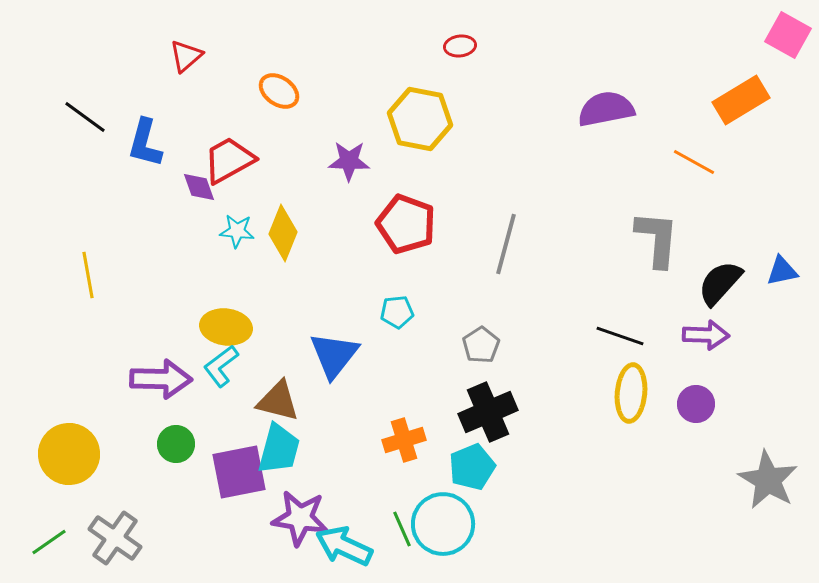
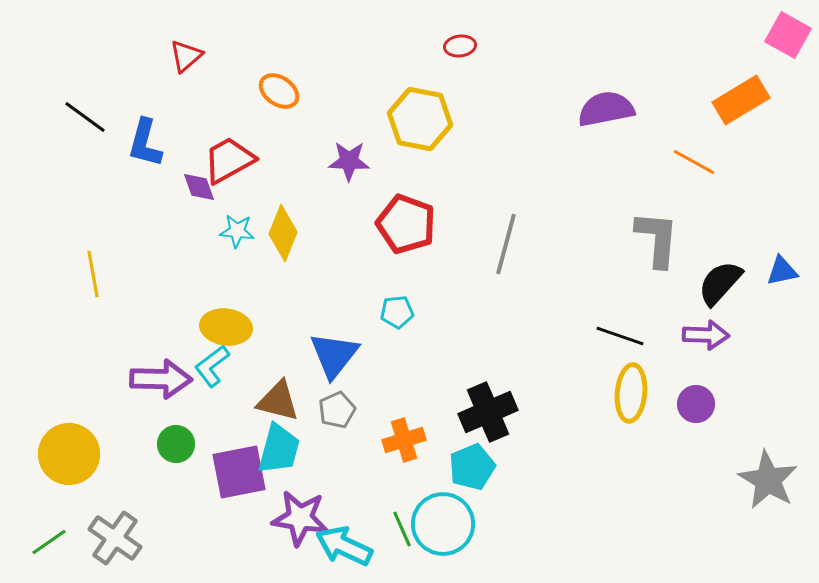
yellow line at (88, 275): moved 5 px right, 1 px up
gray pentagon at (481, 345): moved 144 px left, 65 px down; rotated 9 degrees clockwise
cyan L-shape at (221, 366): moved 9 px left
